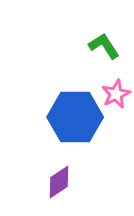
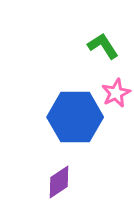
green L-shape: moved 1 px left
pink star: moved 1 px up
